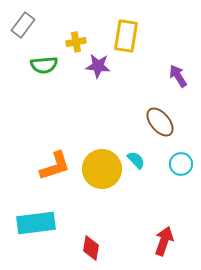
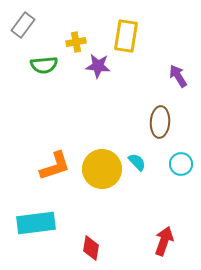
brown ellipse: rotated 44 degrees clockwise
cyan semicircle: moved 1 px right, 2 px down
